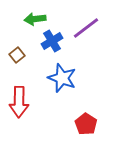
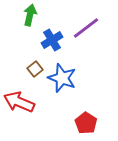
green arrow: moved 5 px left, 4 px up; rotated 110 degrees clockwise
blue cross: moved 1 px up
brown square: moved 18 px right, 14 px down
red arrow: rotated 112 degrees clockwise
red pentagon: moved 1 px up
